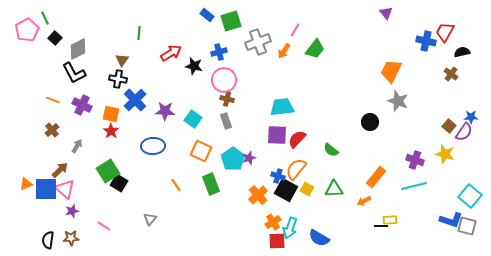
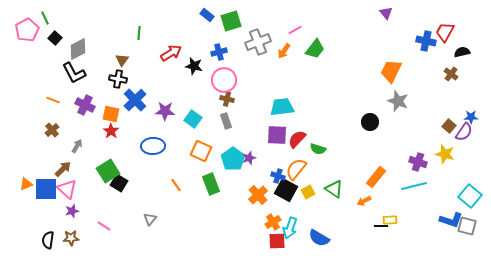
pink line at (295, 30): rotated 32 degrees clockwise
purple cross at (82, 105): moved 3 px right
green semicircle at (331, 150): moved 13 px left, 1 px up; rotated 21 degrees counterclockwise
purple cross at (415, 160): moved 3 px right, 2 px down
brown arrow at (60, 170): moved 3 px right, 1 px up
pink triangle at (65, 189): moved 2 px right
yellow square at (307, 189): moved 1 px right, 3 px down; rotated 32 degrees clockwise
green triangle at (334, 189): rotated 36 degrees clockwise
